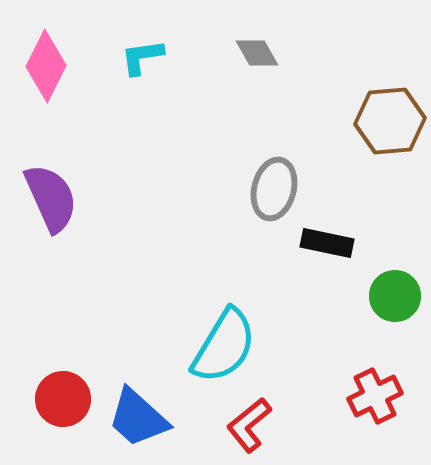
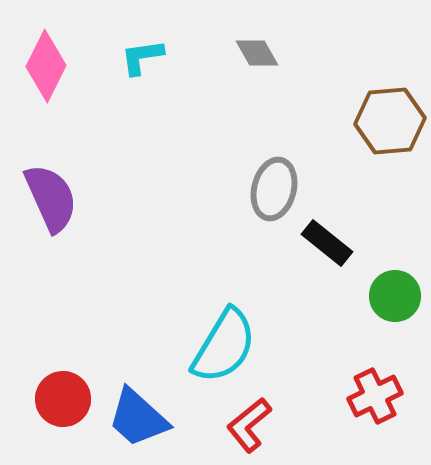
black rectangle: rotated 27 degrees clockwise
